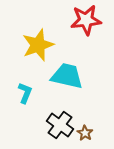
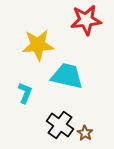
yellow star: rotated 16 degrees clockwise
